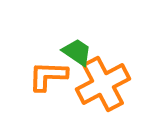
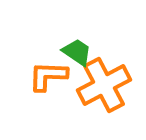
orange cross: moved 1 px right, 1 px down
